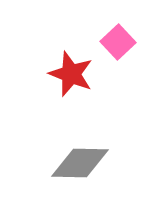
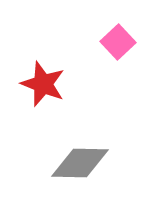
red star: moved 28 px left, 10 px down
